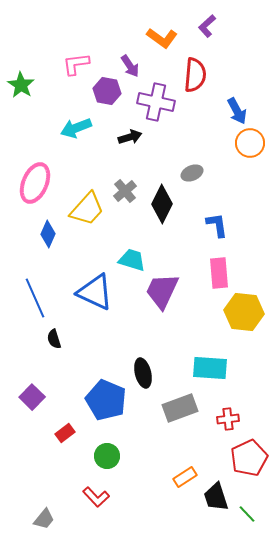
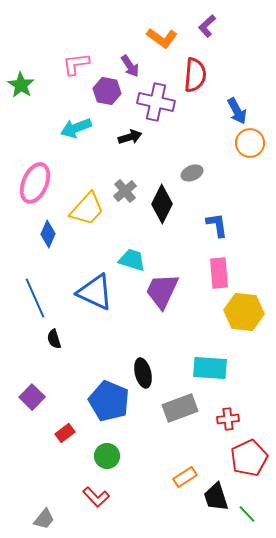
blue pentagon: moved 3 px right, 1 px down
